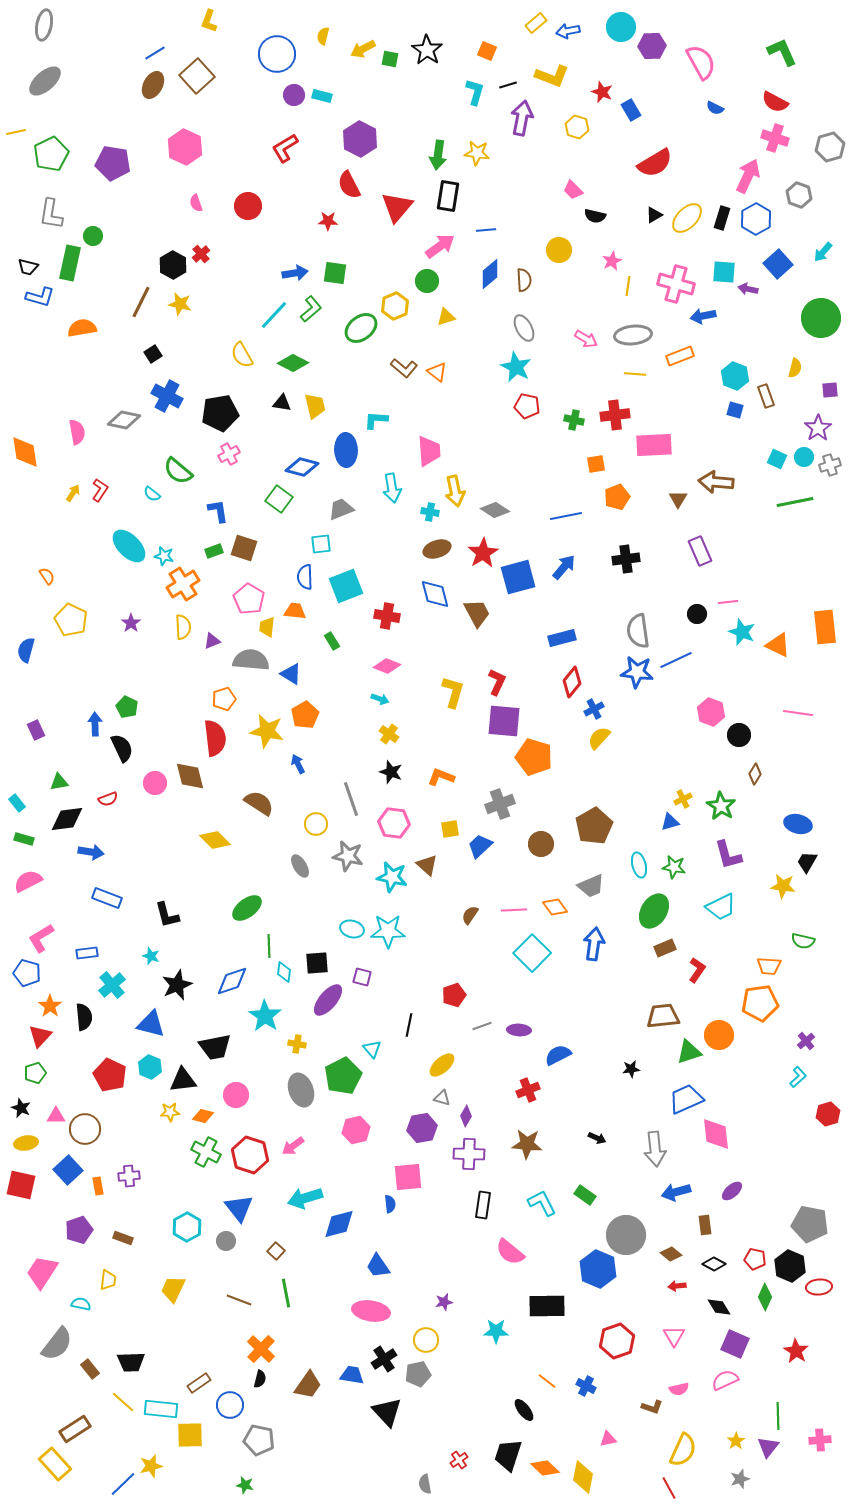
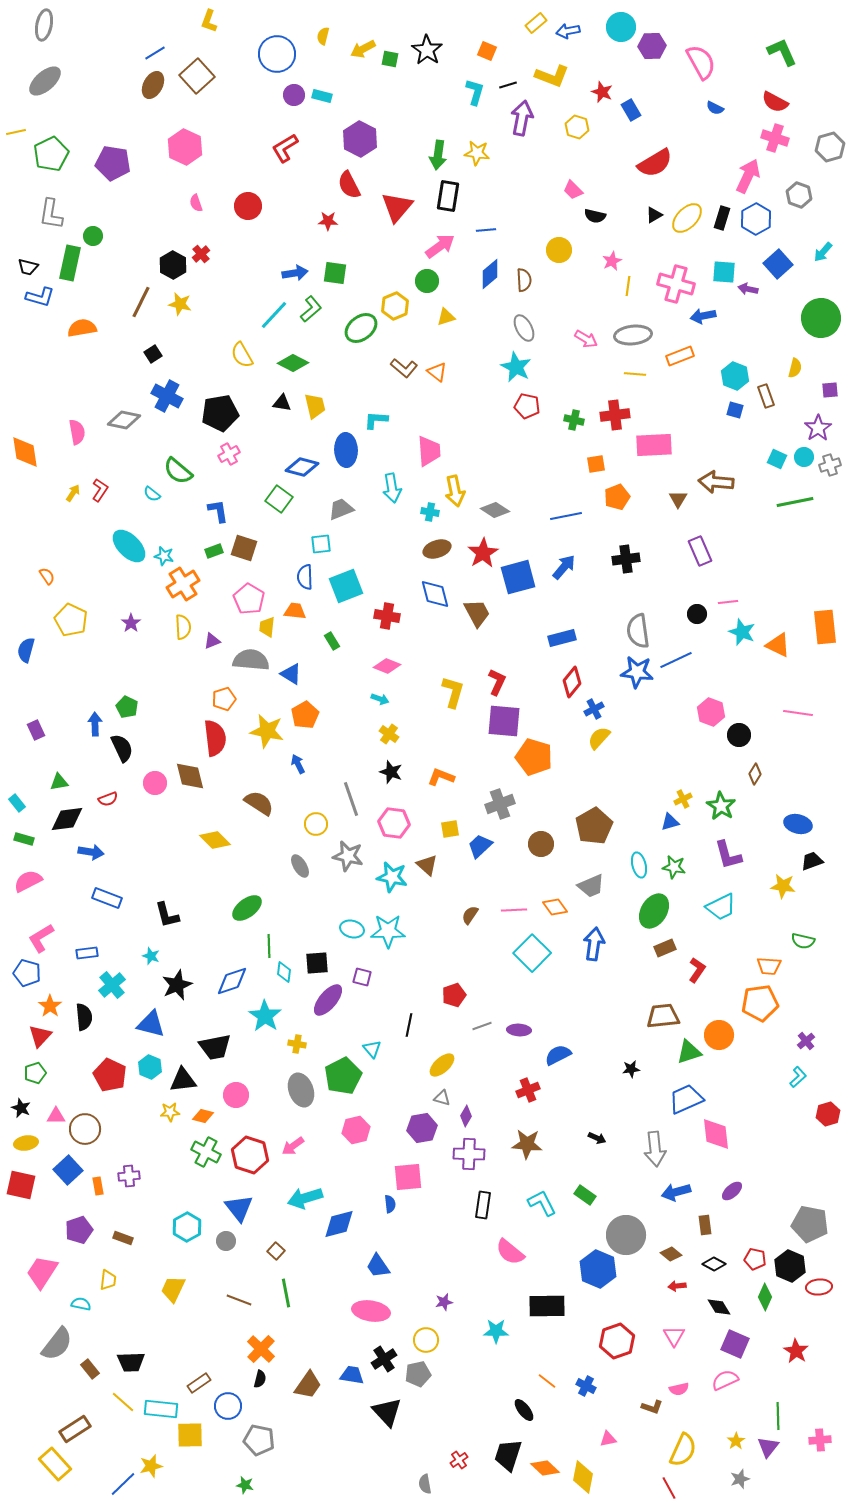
black trapezoid at (807, 862): moved 5 px right, 1 px up; rotated 40 degrees clockwise
blue circle at (230, 1405): moved 2 px left, 1 px down
